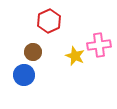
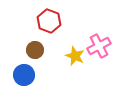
red hexagon: rotated 15 degrees counterclockwise
pink cross: moved 1 px down; rotated 20 degrees counterclockwise
brown circle: moved 2 px right, 2 px up
